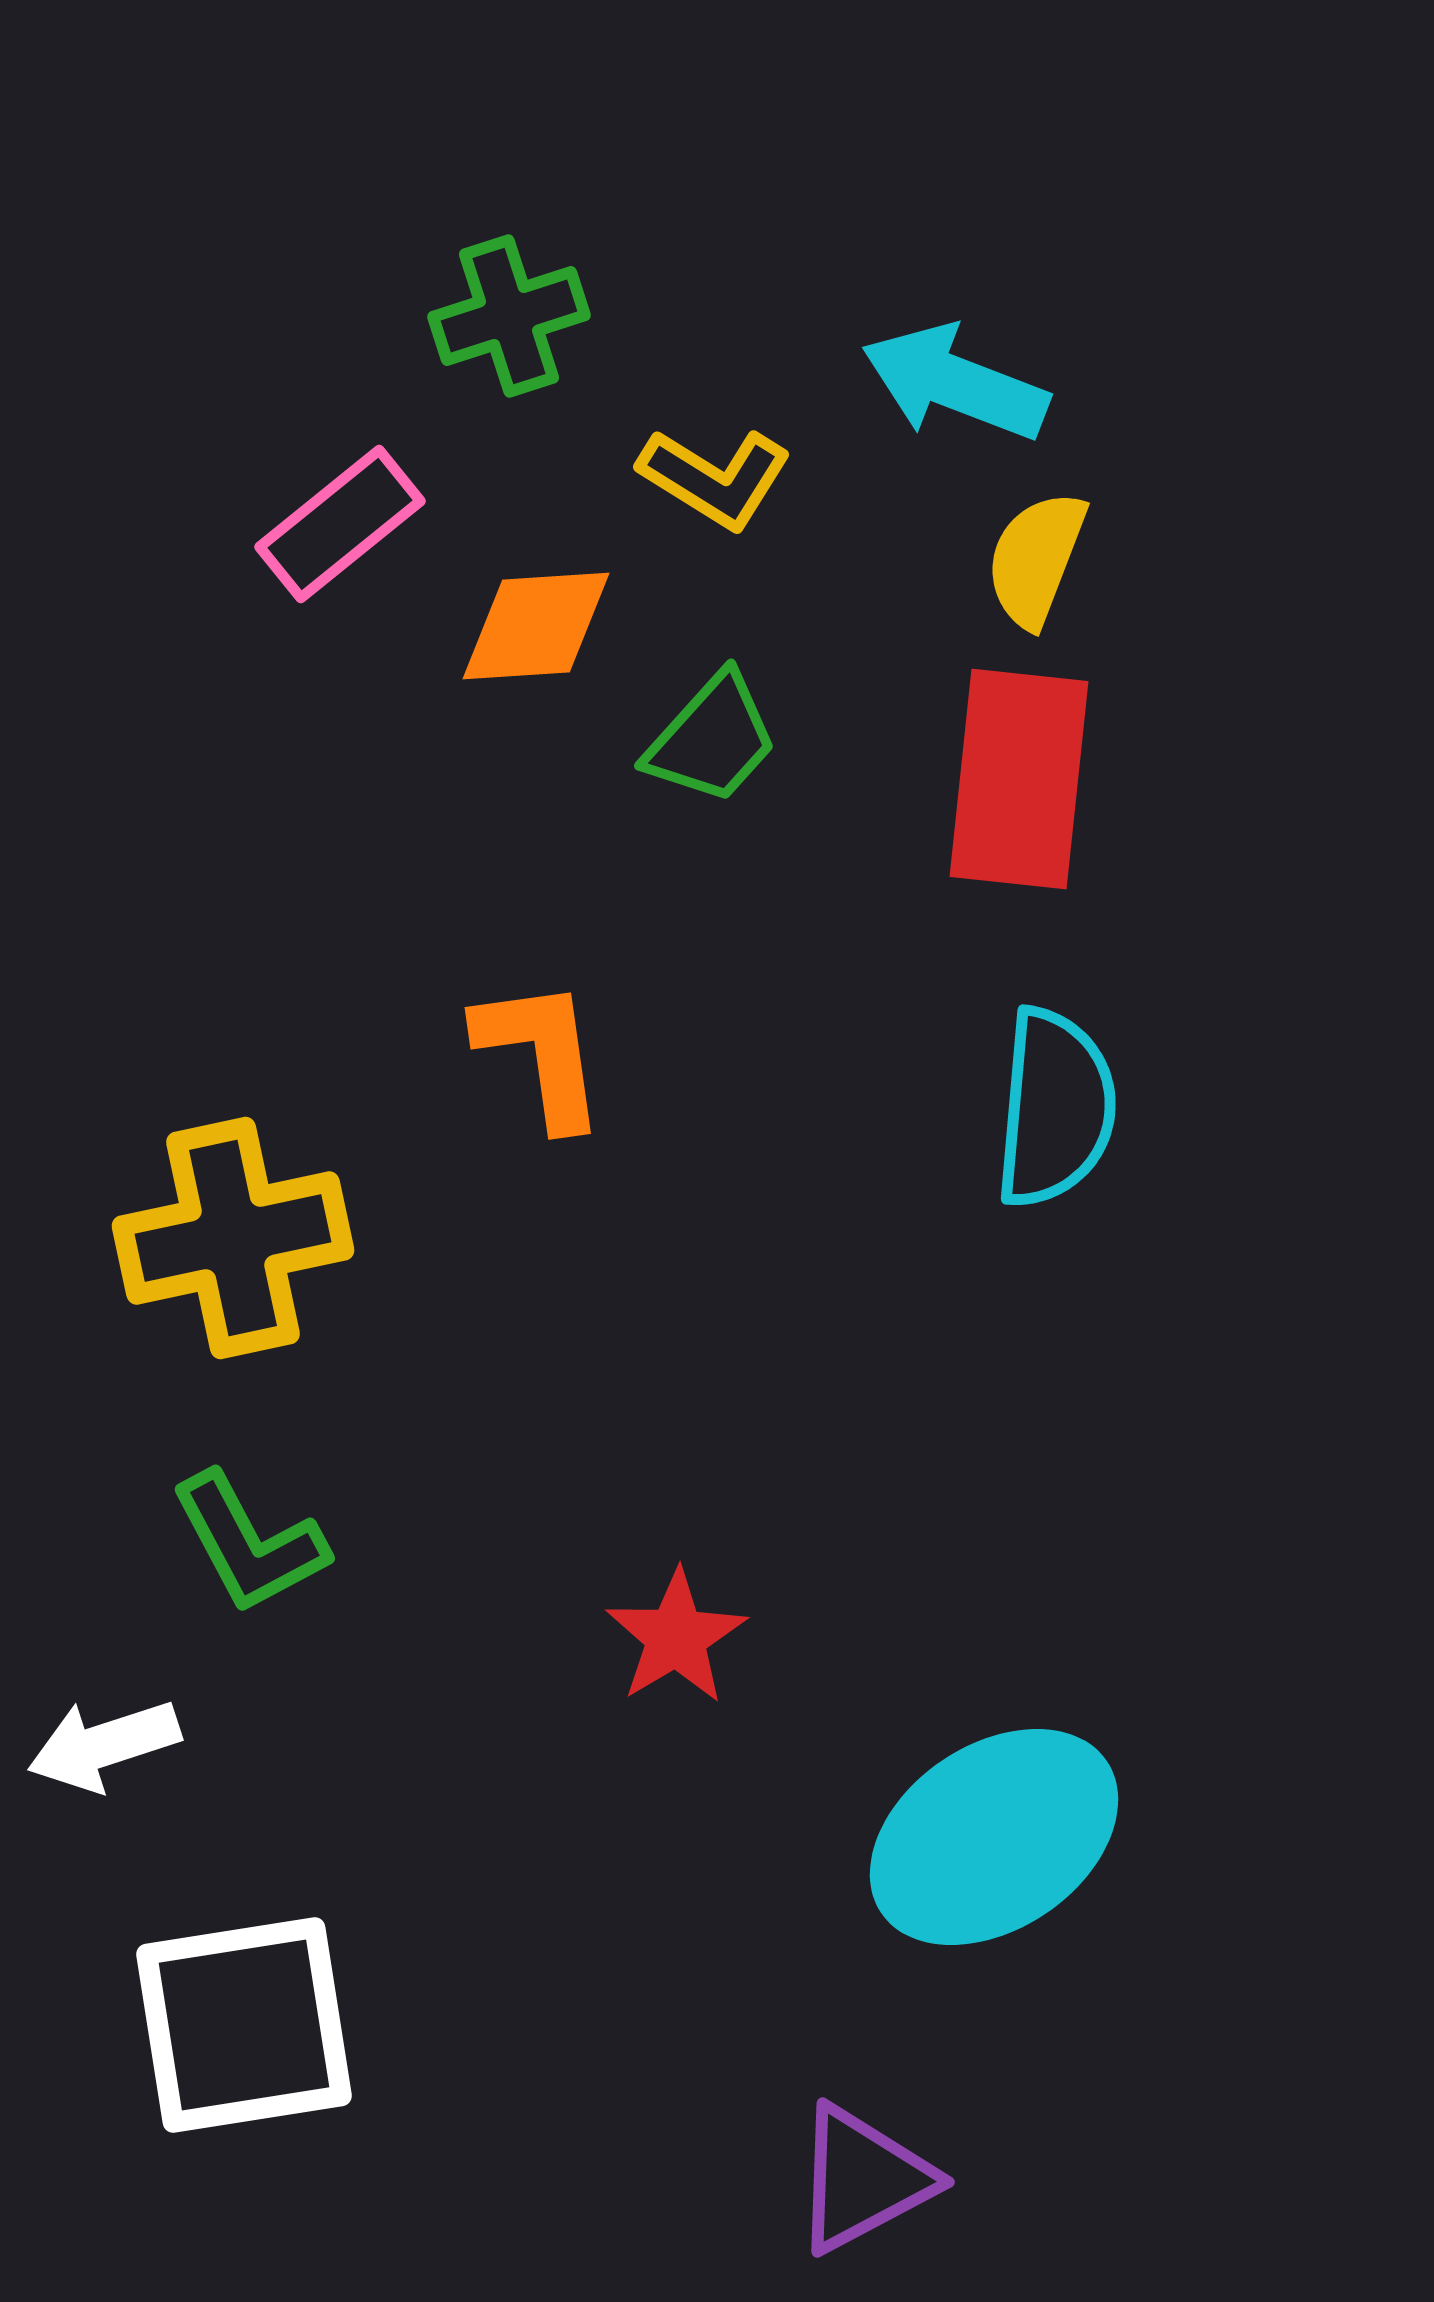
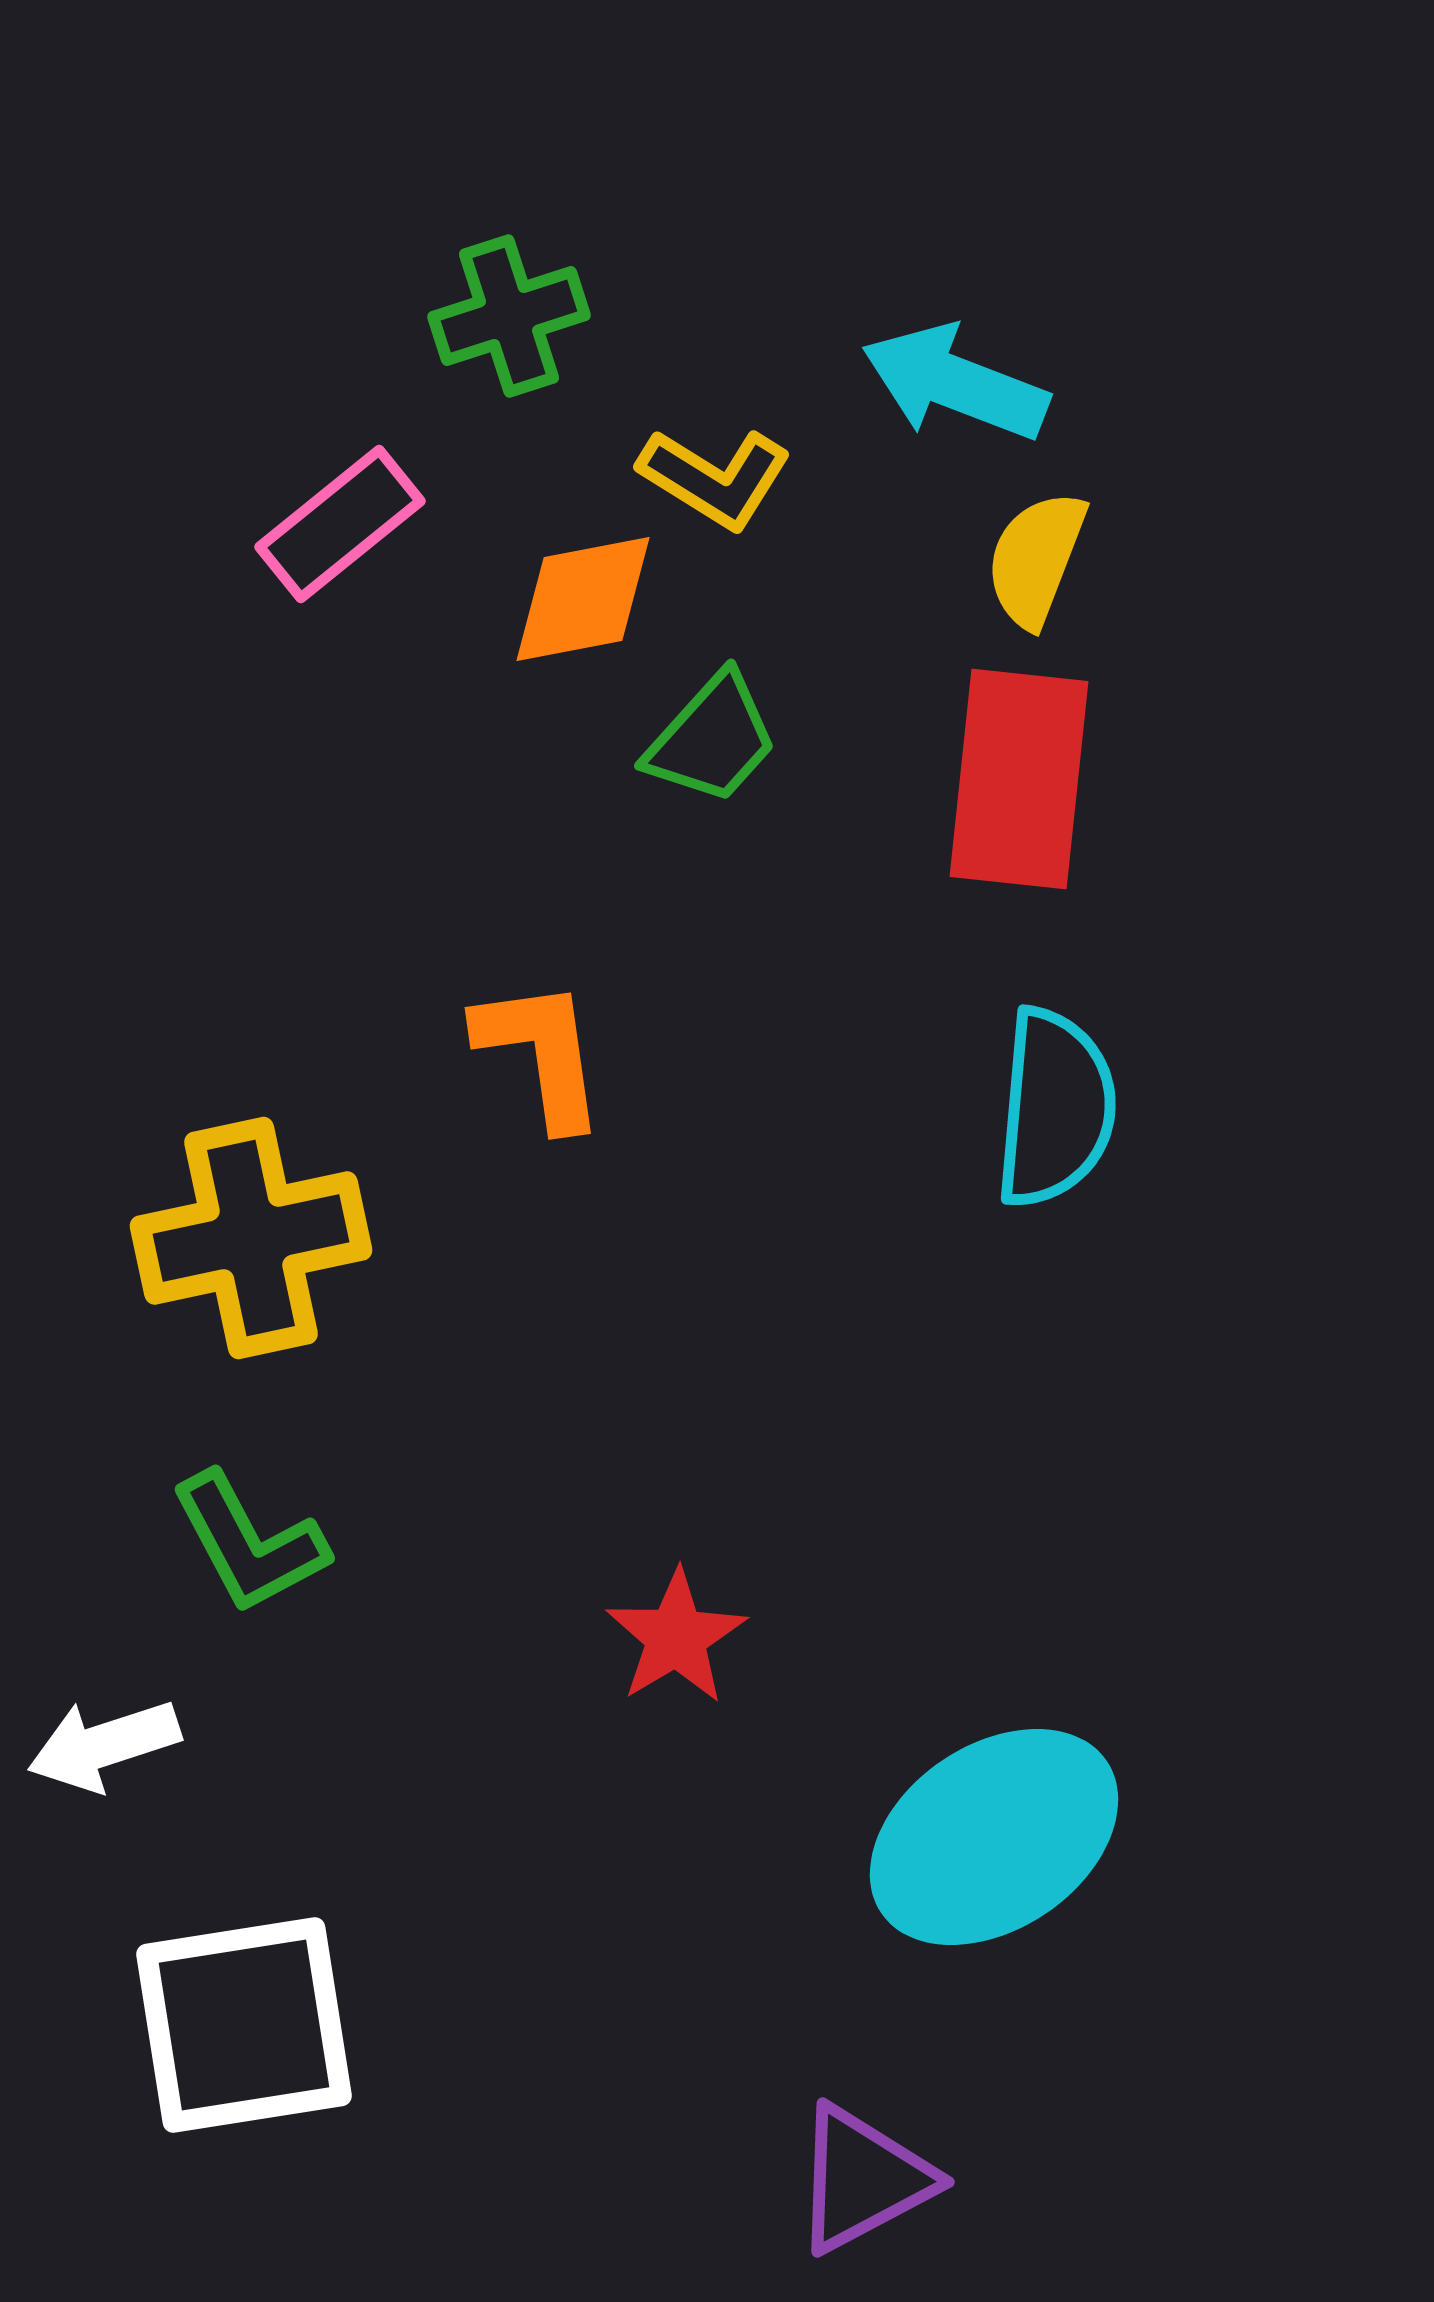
orange diamond: moved 47 px right, 27 px up; rotated 7 degrees counterclockwise
yellow cross: moved 18 px right
